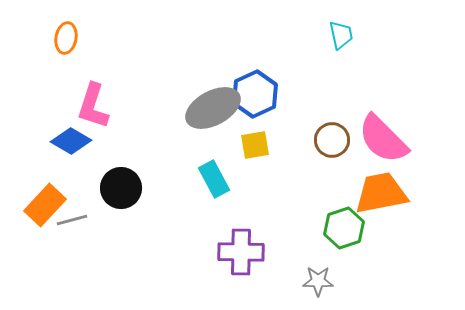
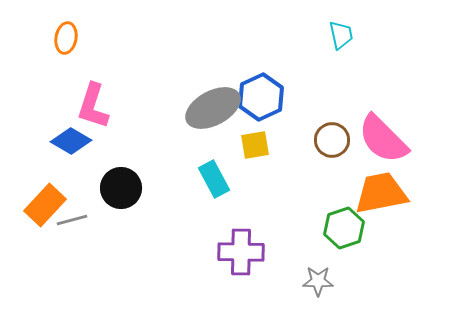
blue hexagon: moved 6 px right, 3 px down
